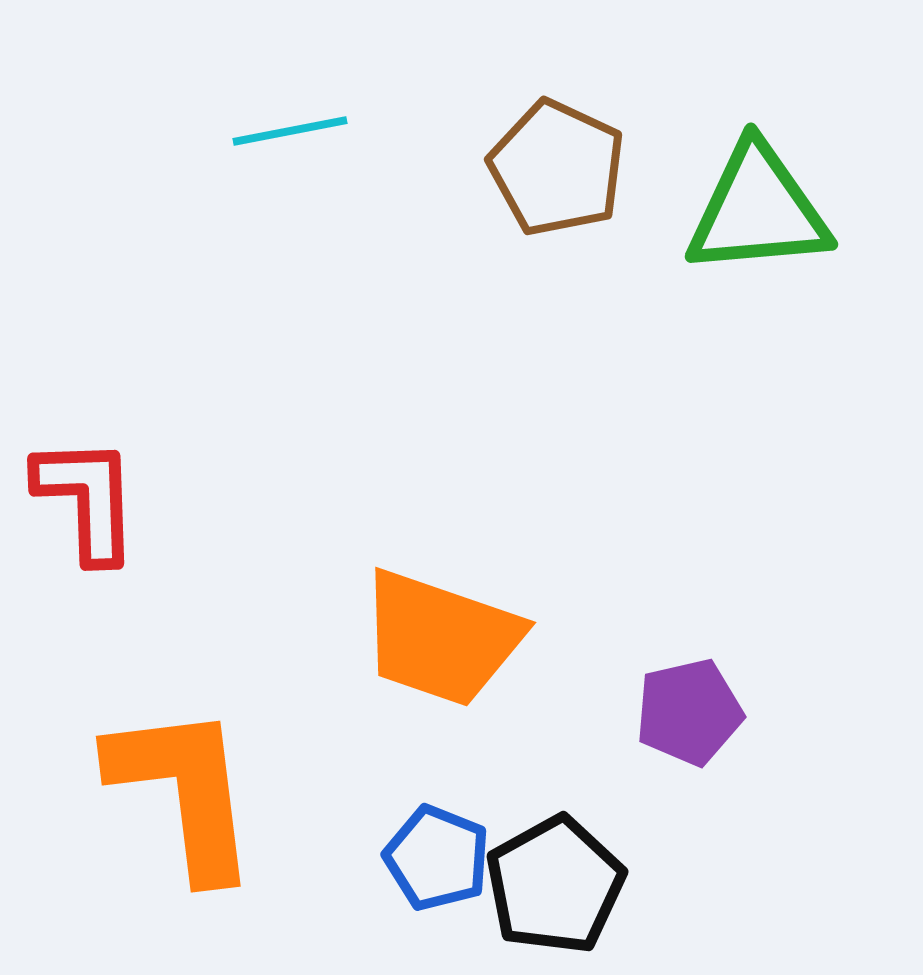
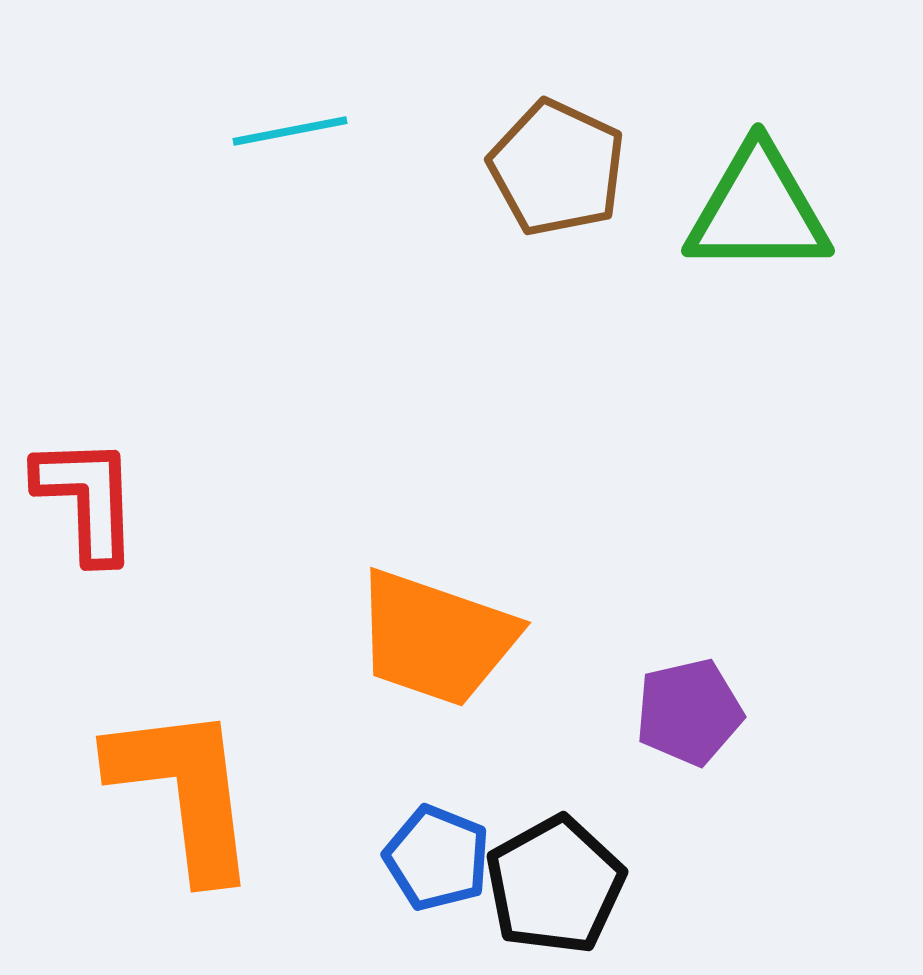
green triangle: rotated 5 degrees clockwise
orange trapezoid: moved 5 px left
